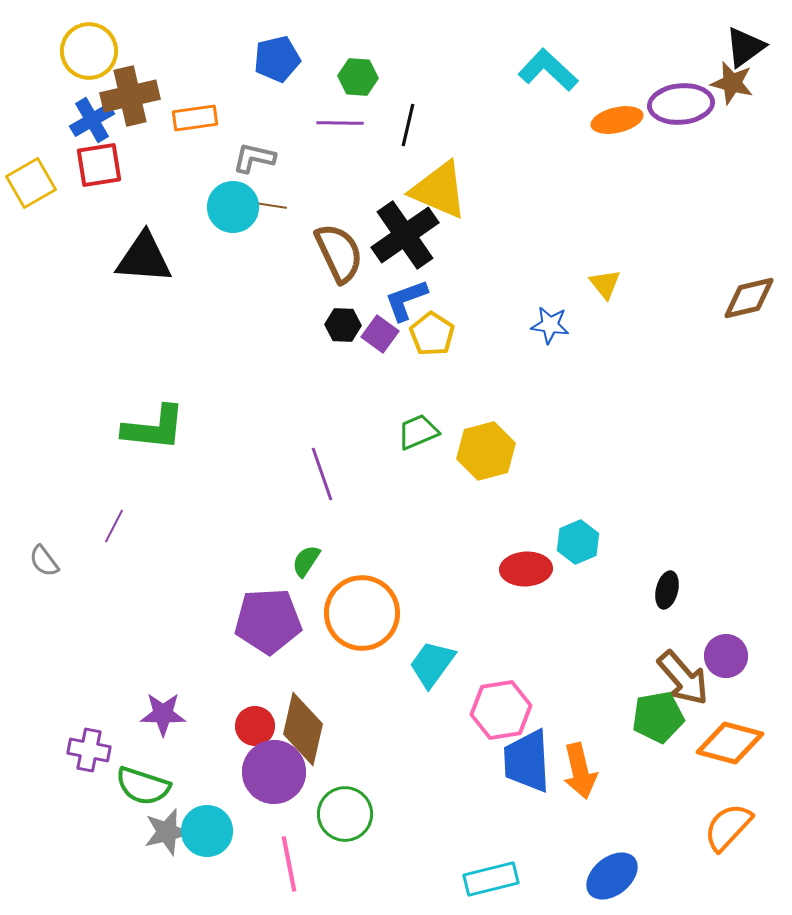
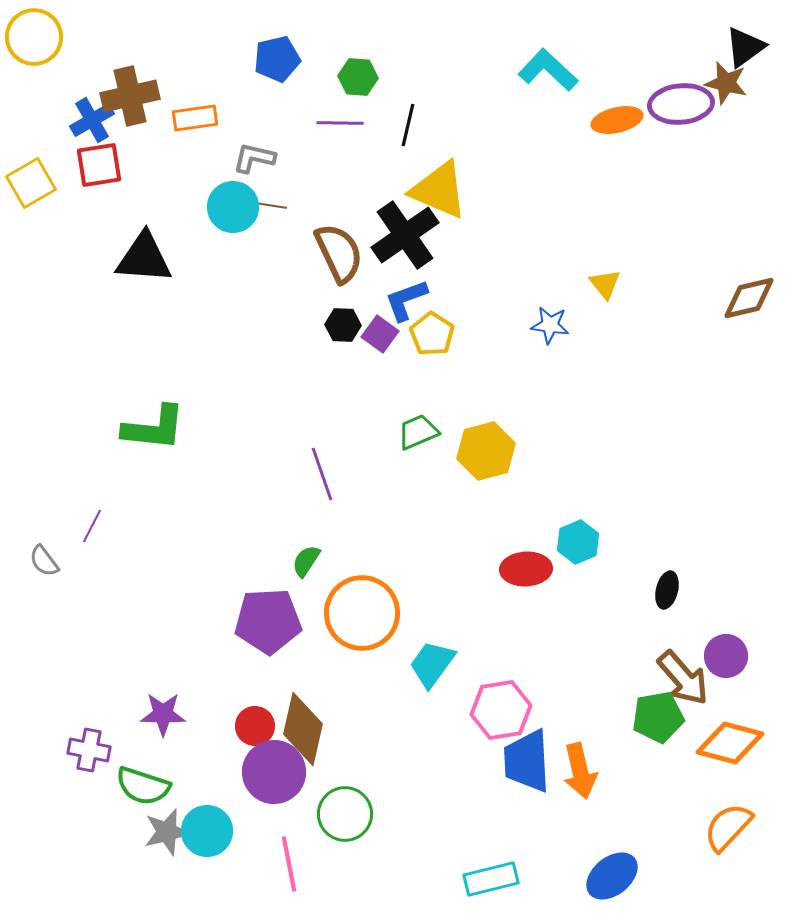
yellow circle at (89, 51): moved 55 px left, 14 px up
brown star at (732, 83): moved 6 px left
purple line at (114, 526): moved 22 px left
